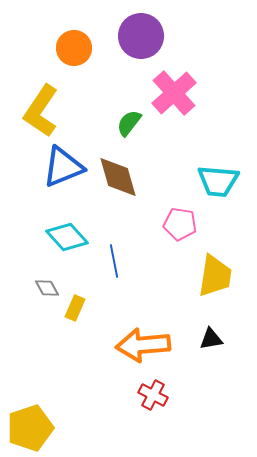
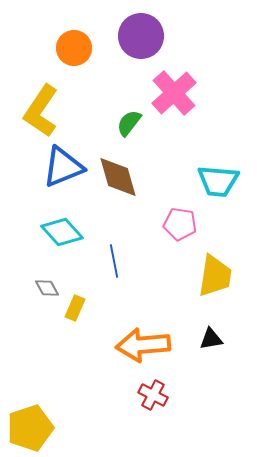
cyan diamond: moved 5 px left, 5 px up
